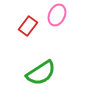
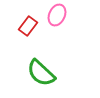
green semicircle: rotated 76 degrees clockwise
